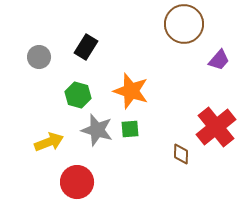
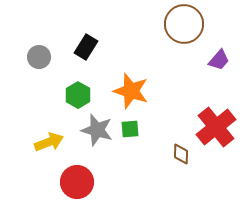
green hexagon: rotated 15 degrees clockwise
